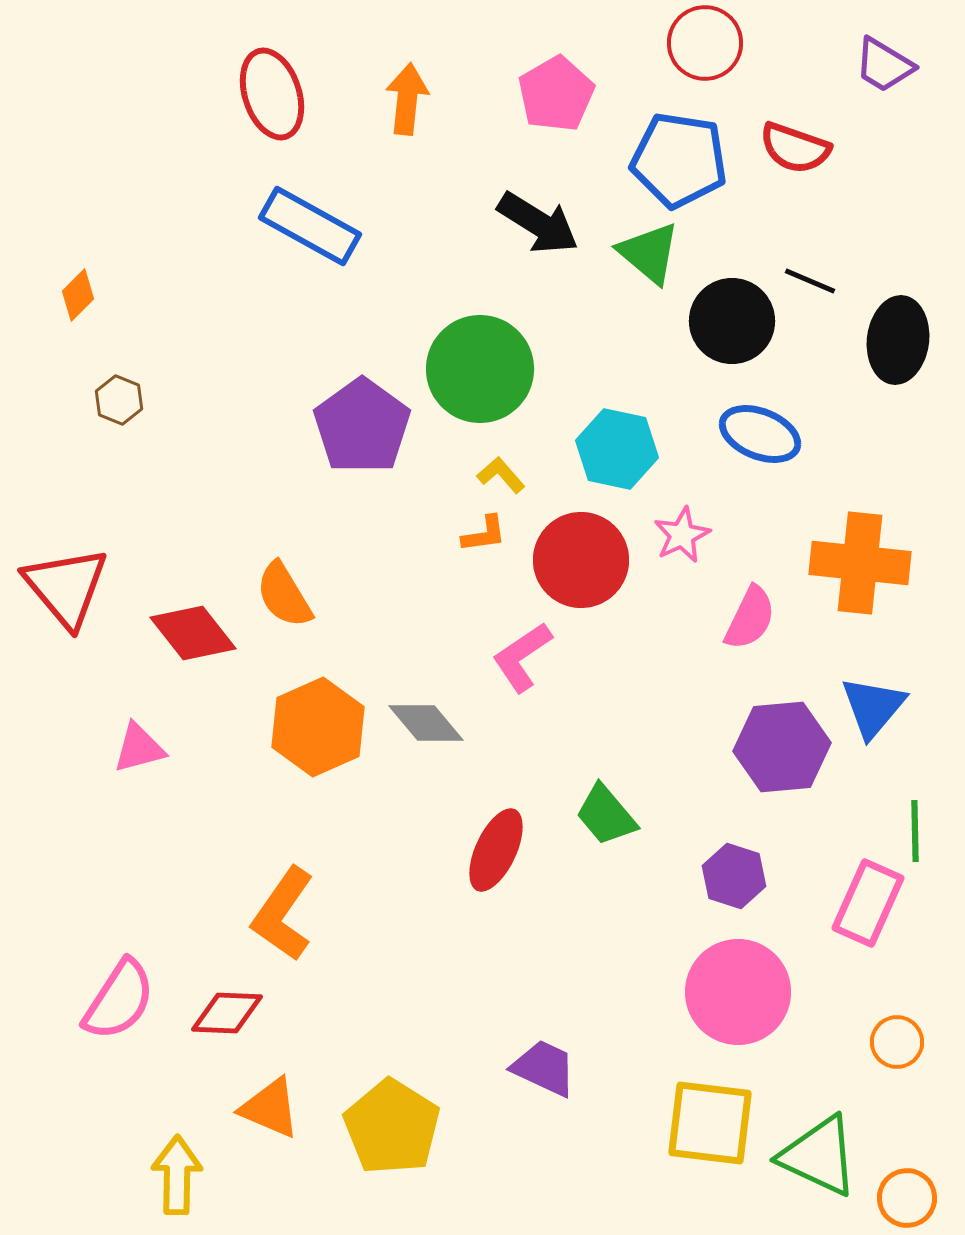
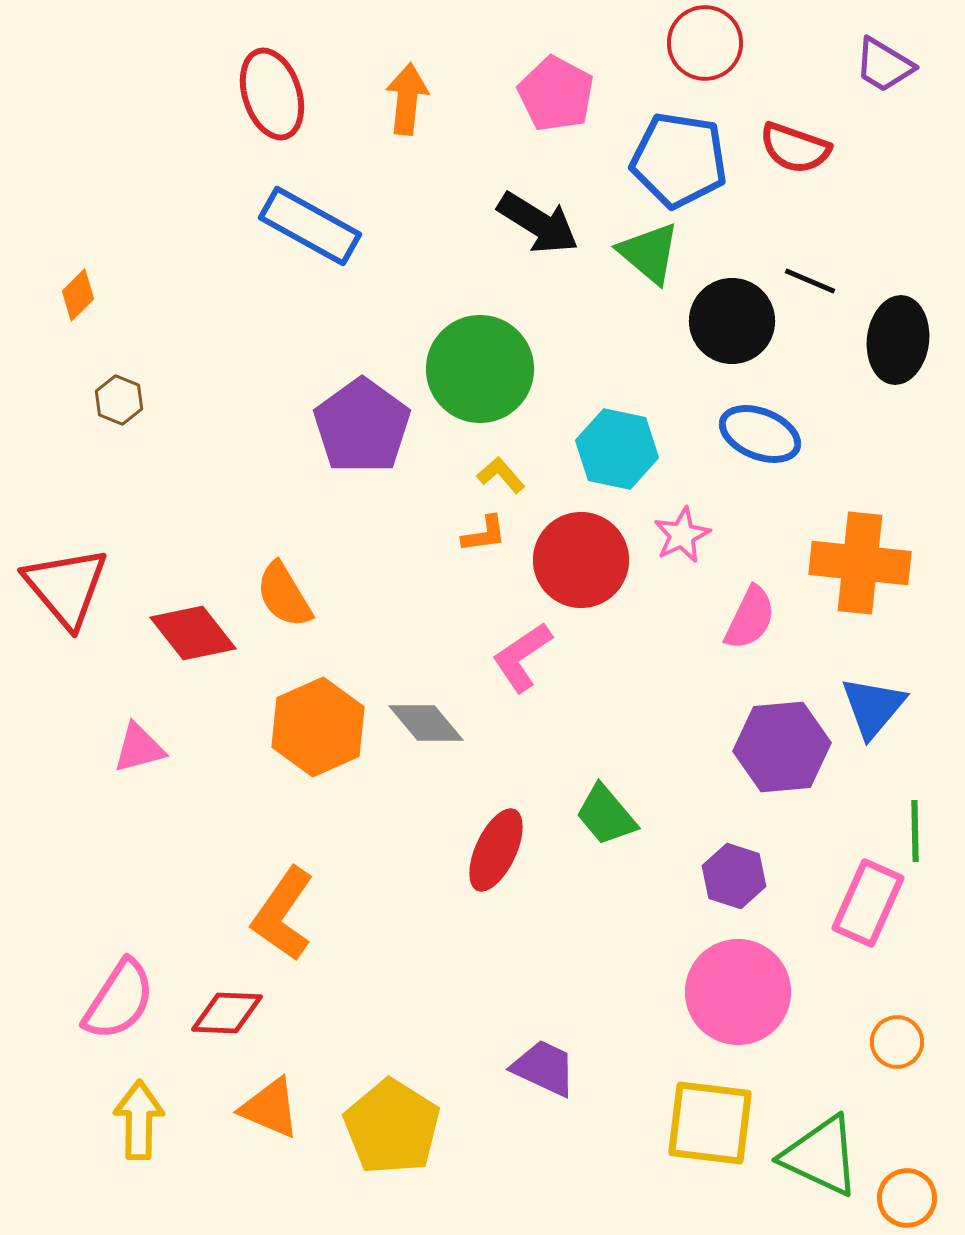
pink pentagon at (556, 94): rotated 14 degrees counterclockwise
green triangle at (819, 1156): moved 2 px right
yellow arrow at (177, 1175): moved 38 px left, 55 px up
